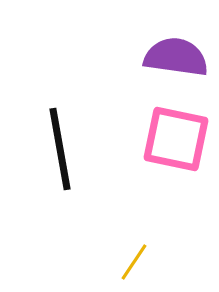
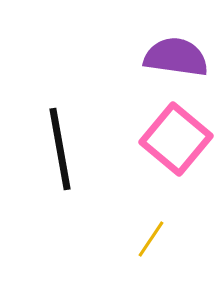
pink square: rotated 28 degrees clockwise
yellow line: moved 17 px right, 23 px up
